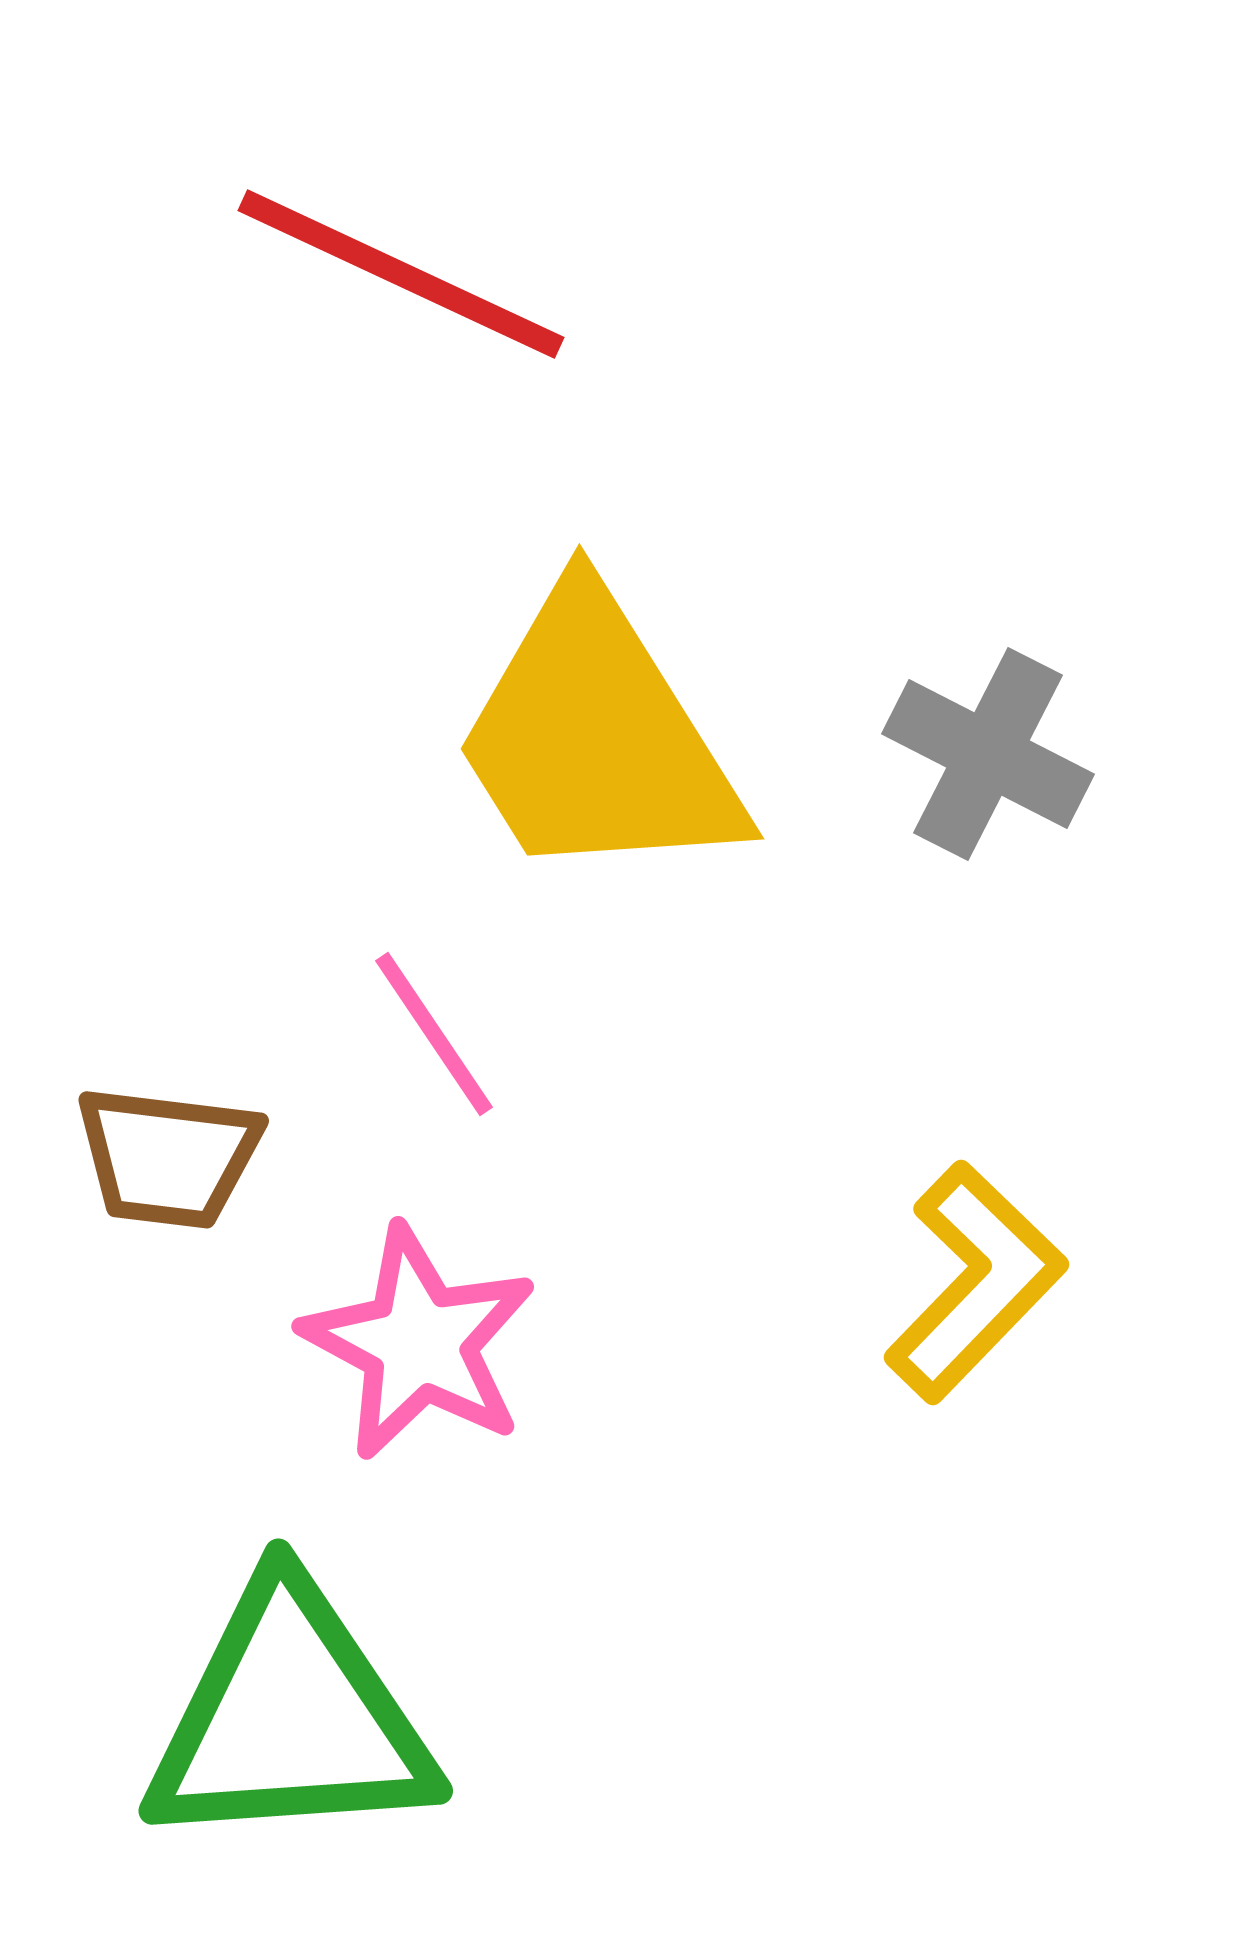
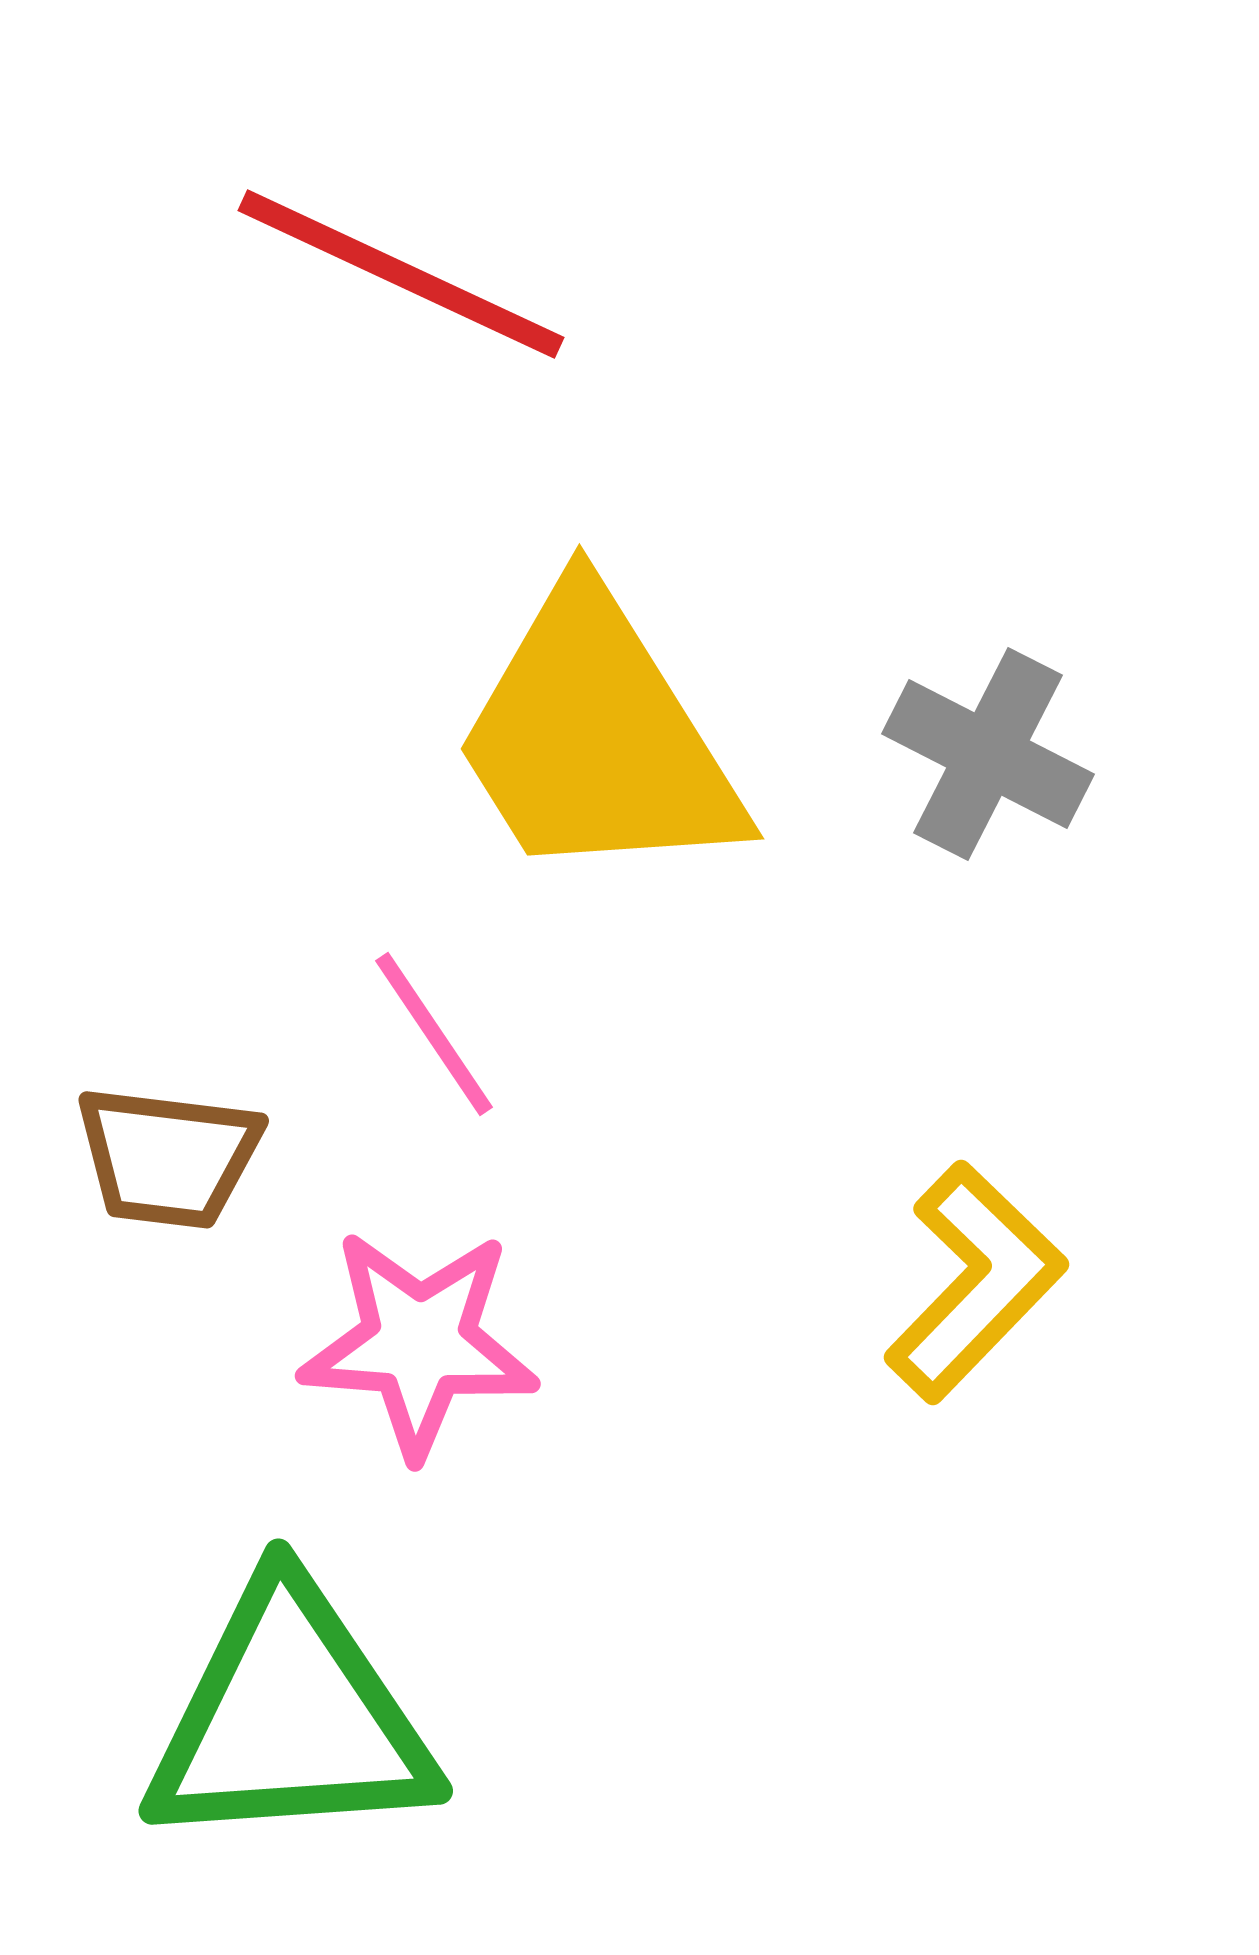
pink star: rotated 24 degrees counterclockwise
